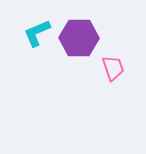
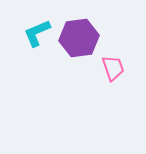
purple hexagon: rotated 9 degrees counterclockwise
